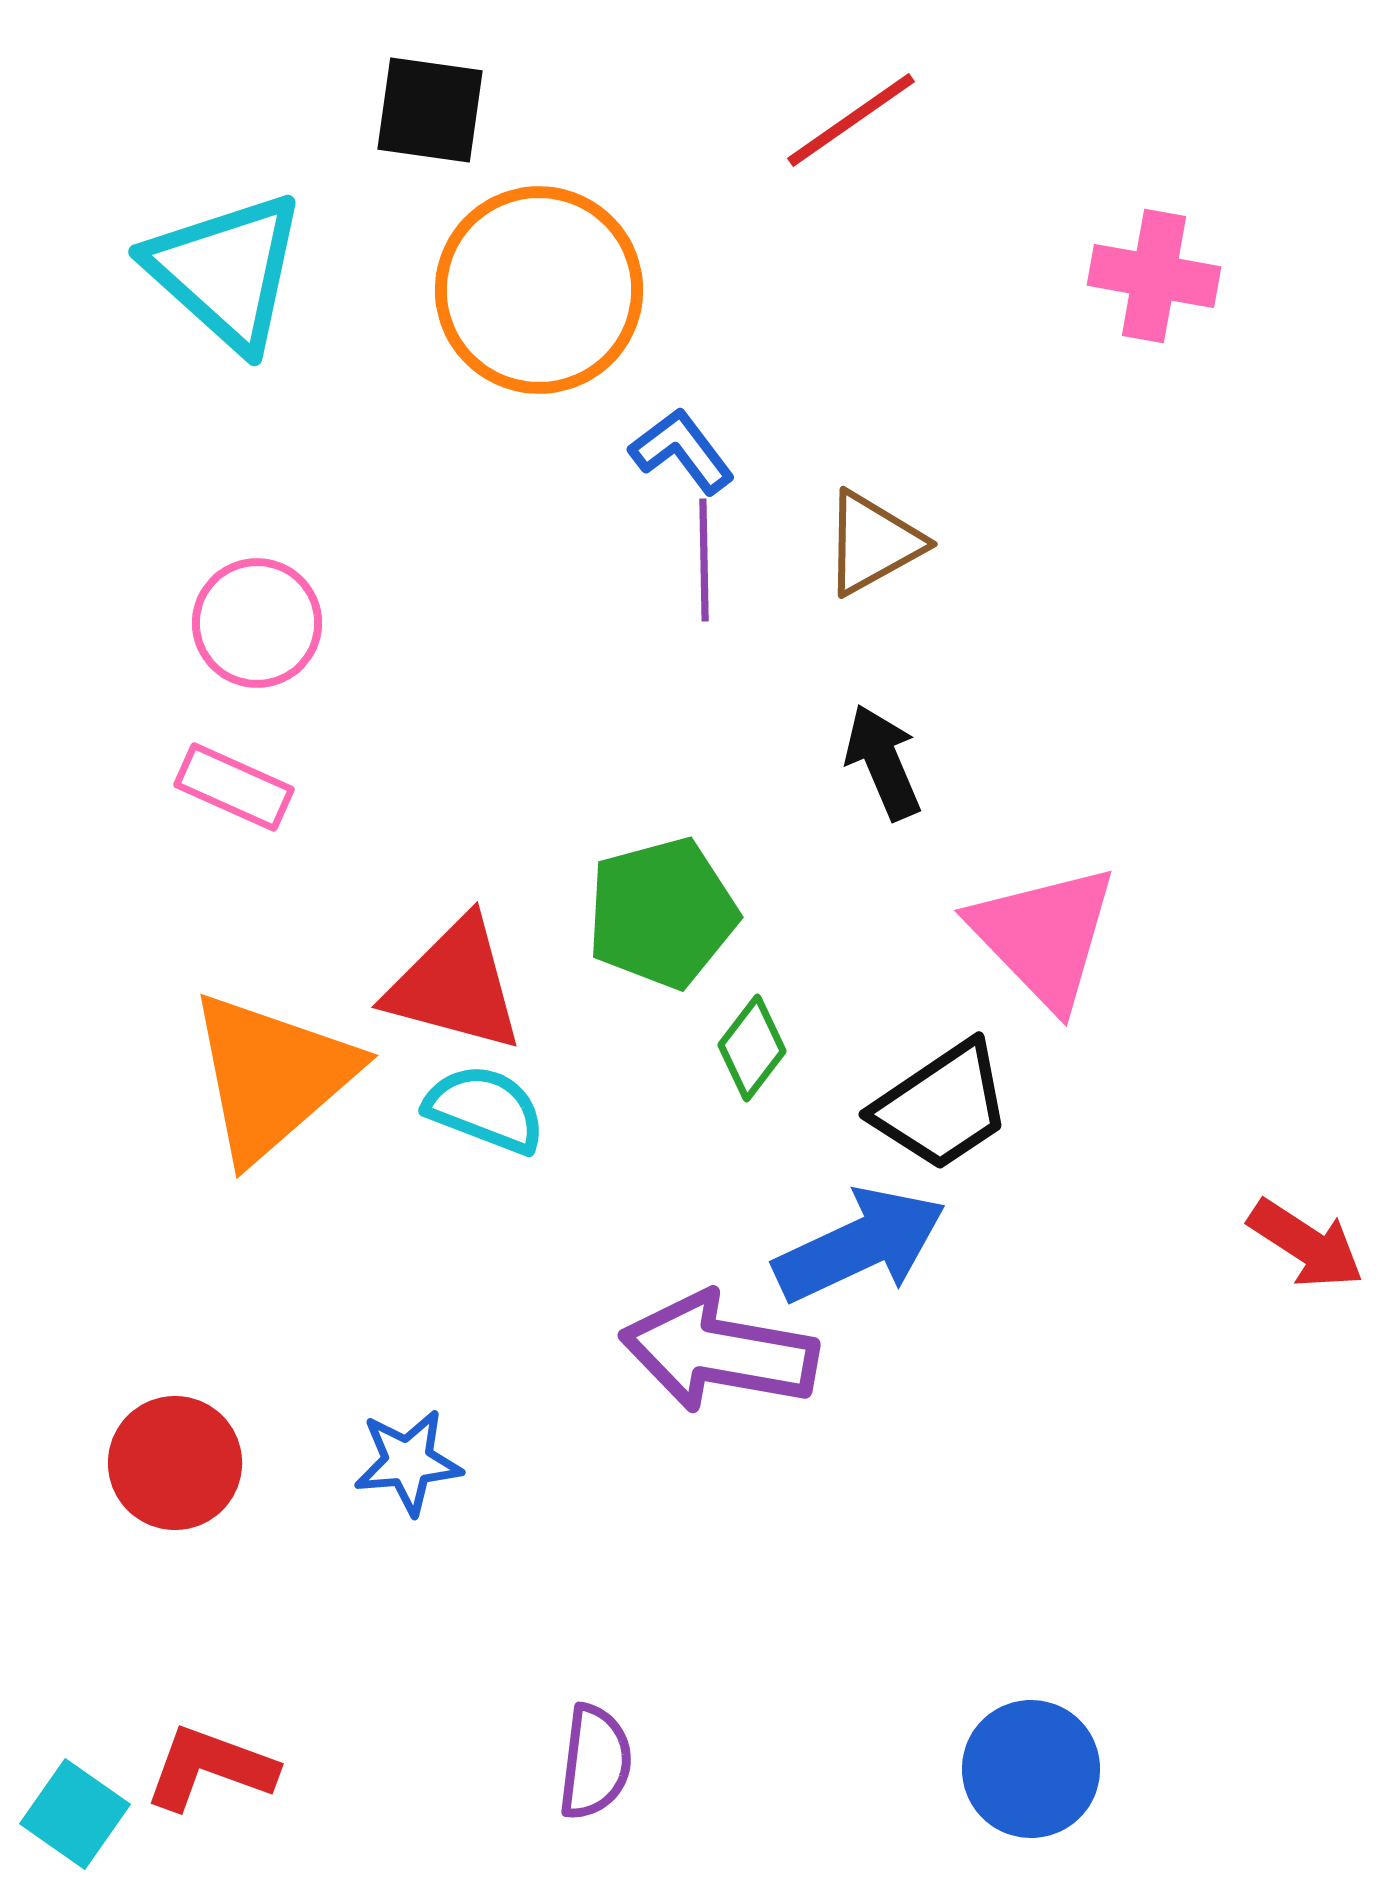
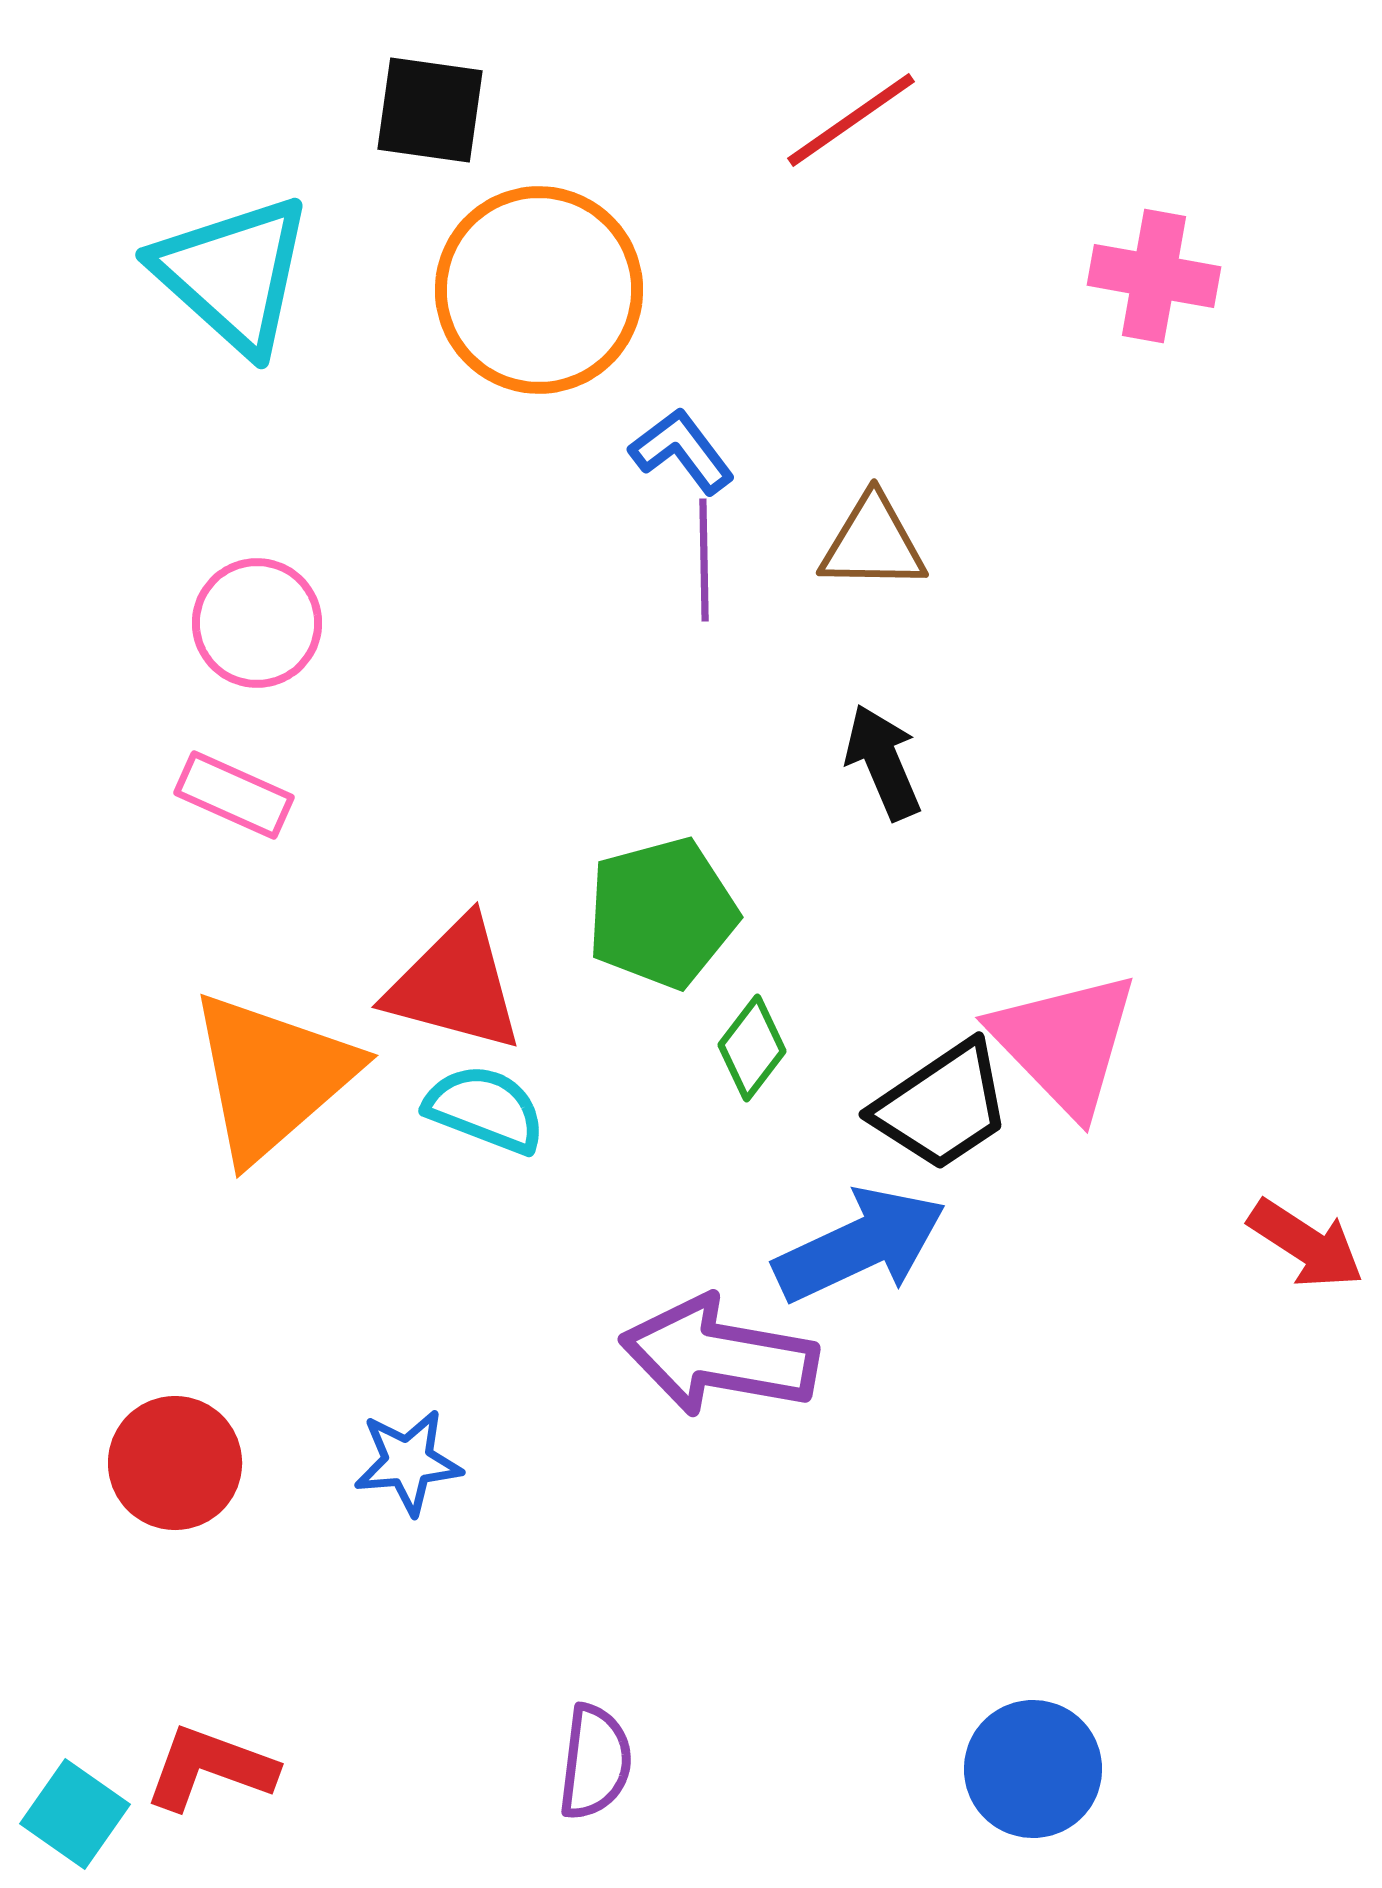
cyan triangle: moved 7 px right, 3 px down
brown triangle: rotated 30 degrees clockwise
pink rectangle: moved 8 px down
pink triangle: moved 21 px right, 107 px down
purple arrow: moved 4 px down
blue circle: moved 2 px right
